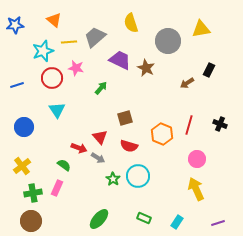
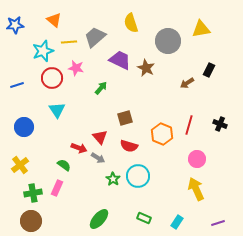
yellow cross: moved 2 px left, 1 px up
